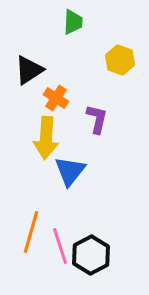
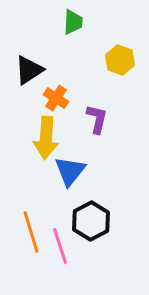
orange line: rotated 33 degrees counterclockwise
black hexagon: moved 34 px up
